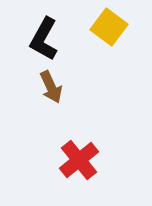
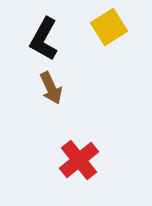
yellow square: rotated 21 degrees clockwise
brown arrow: moved 1 px down
